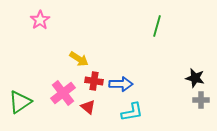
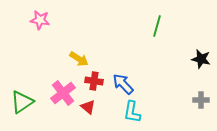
pink star: rotated 30 degrees counterclockwise
black star: moved 6 px right, 19 px up
blue arrow: moved 2 px right; rotated 135 degrees counterclockwise
green triangle: moved 2 px right
cyan L-shape: rotated 110 degrees clockwise
